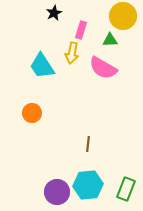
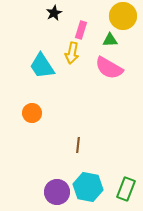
pink semicircle: moved 6 px right
brown line: moved 10 px left, 1 px down
cyan hexagon: moved 2 px down; rotated 16 degrees clockwise
